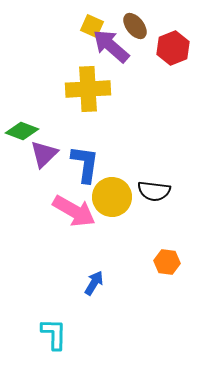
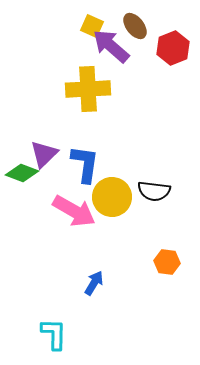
green diamond: moved 42 px down
